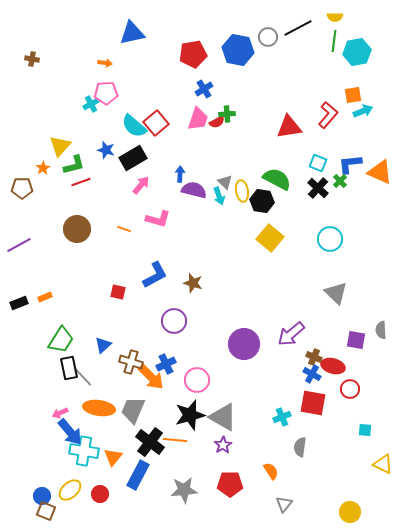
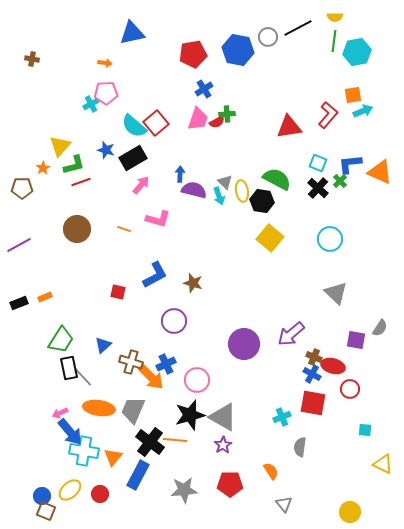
gray semicircle at (381, 330): moved 1 px left, 2 px up; rotated 144 degrees counterclockwise
gray triangle at (284, 504): rotated 18 degrees counterclockwise
